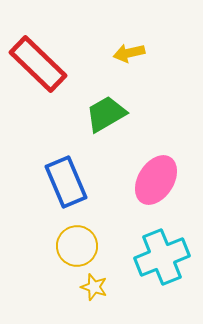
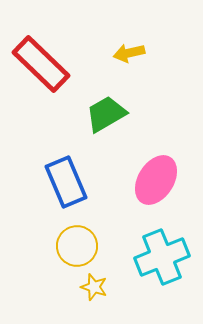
red rectangle: moved 3 px right
